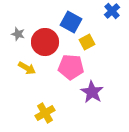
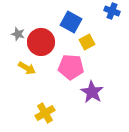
blue cross: rotated 28 degrees counterclockwise
red circle: moved 4 px left
